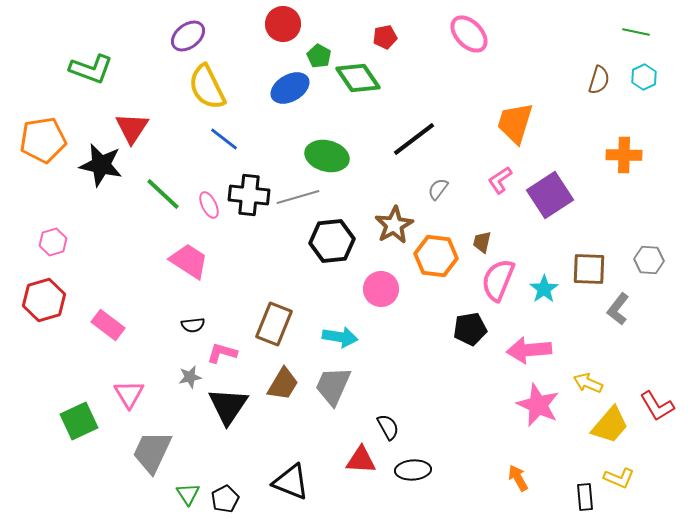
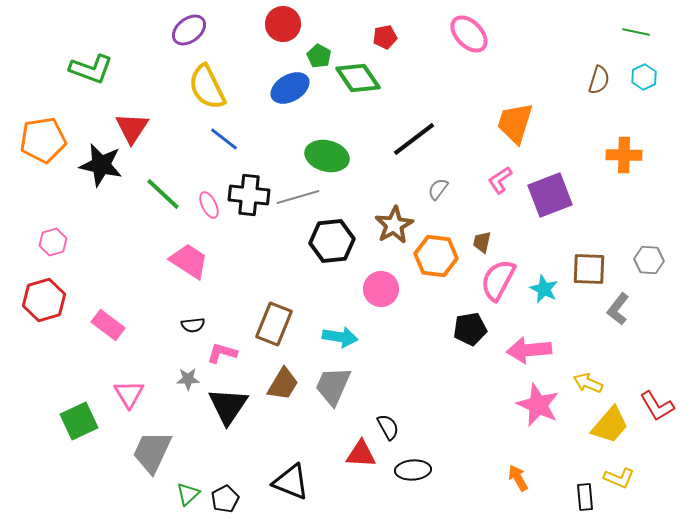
purple ellipse at (188, 36): moved 1 px right, 6 px up
purple square at (550, 195): rotated 12 degrees clockwise
pink semicircle at (498, 280): rotated 6 degrees clockwise
cyan star at (544, 289): rotated 12 degrees counterclockwise
gray star at (190, 377): moved 2 px left, 2 px down; rotated 10 degrees clockwise
red triangle at (361, 460): moved 6 px up
green triangle at (188, 494): rotated 20 degrees clockwise
